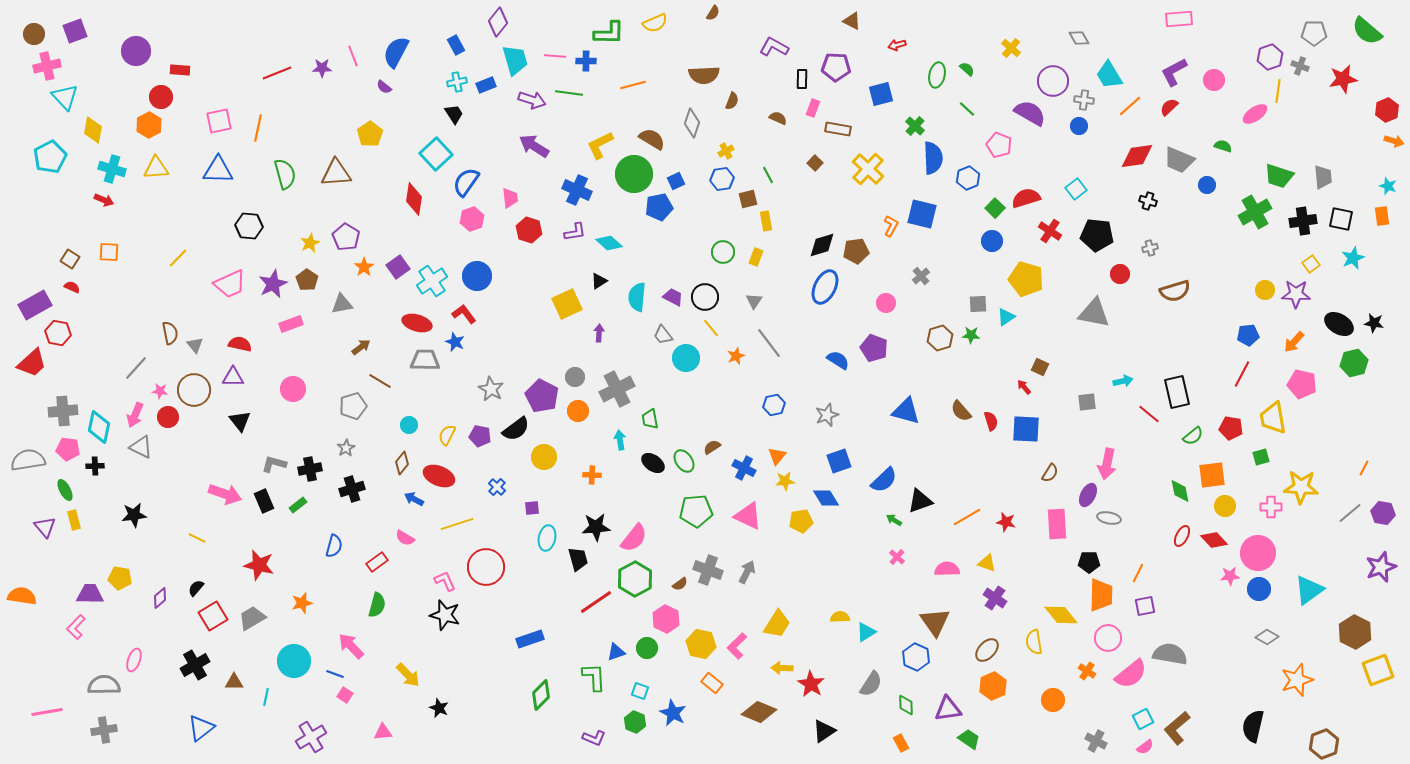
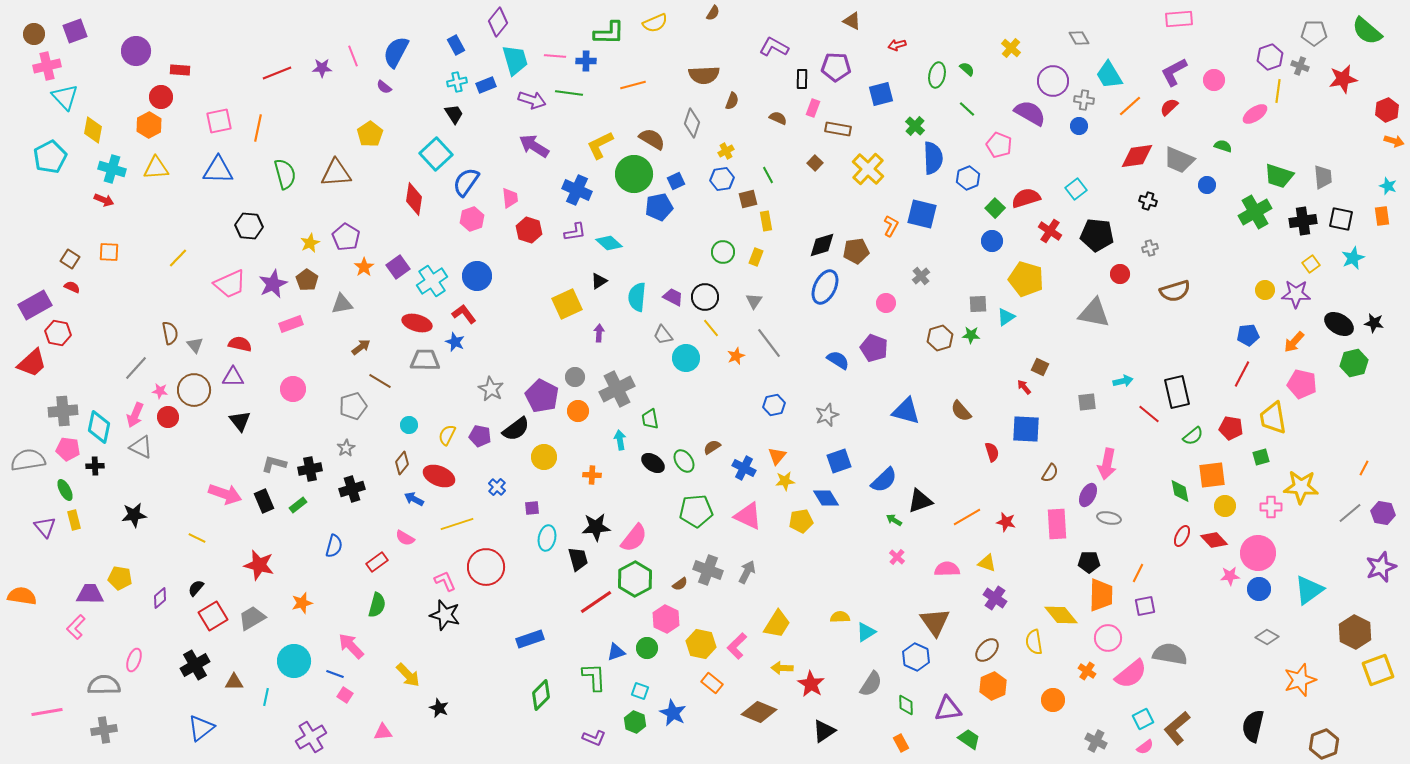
red semicircle at (991, 421): moved 1 px right, 31 px down
orange star at (1297, 680): moved 3 px right
